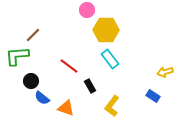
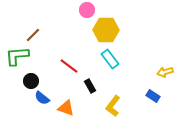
yellow L-shape: moved 1 px right
